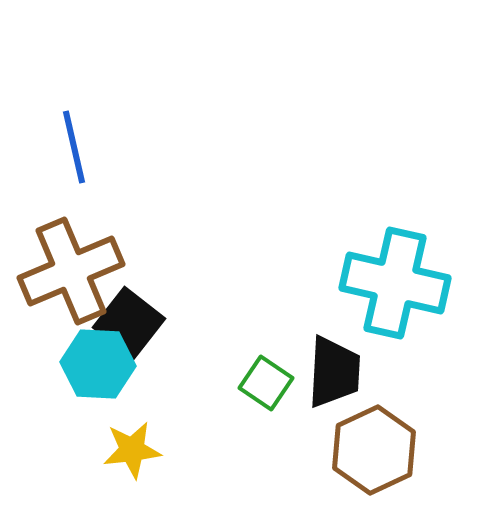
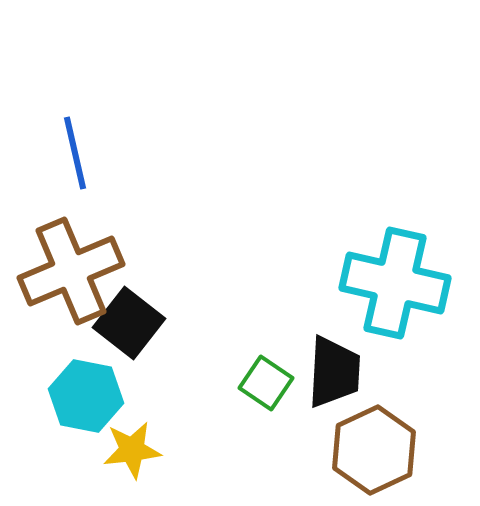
blue line: moved 1 px right, 6 px down
cyan hexagon: moved 12 px left, 32 px down; rotated 8 degrees clockwise
